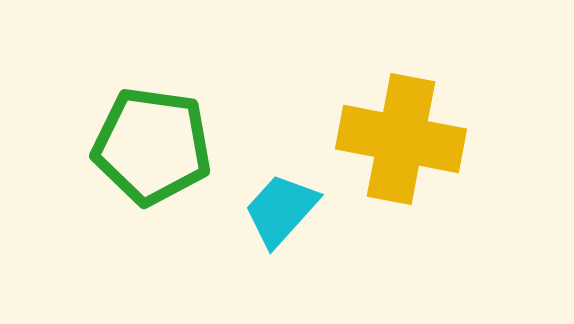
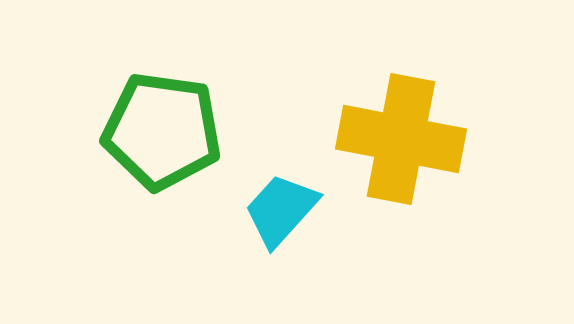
green pentagon: moved 10 px right, 15 px up
